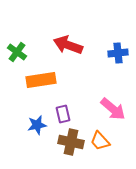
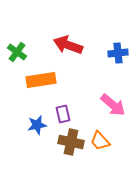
pink arrow: moved 4 px up
